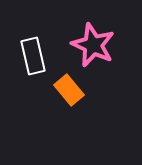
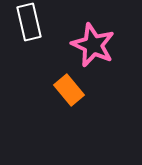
white rectangle: moved 4 px left, 34 px up
